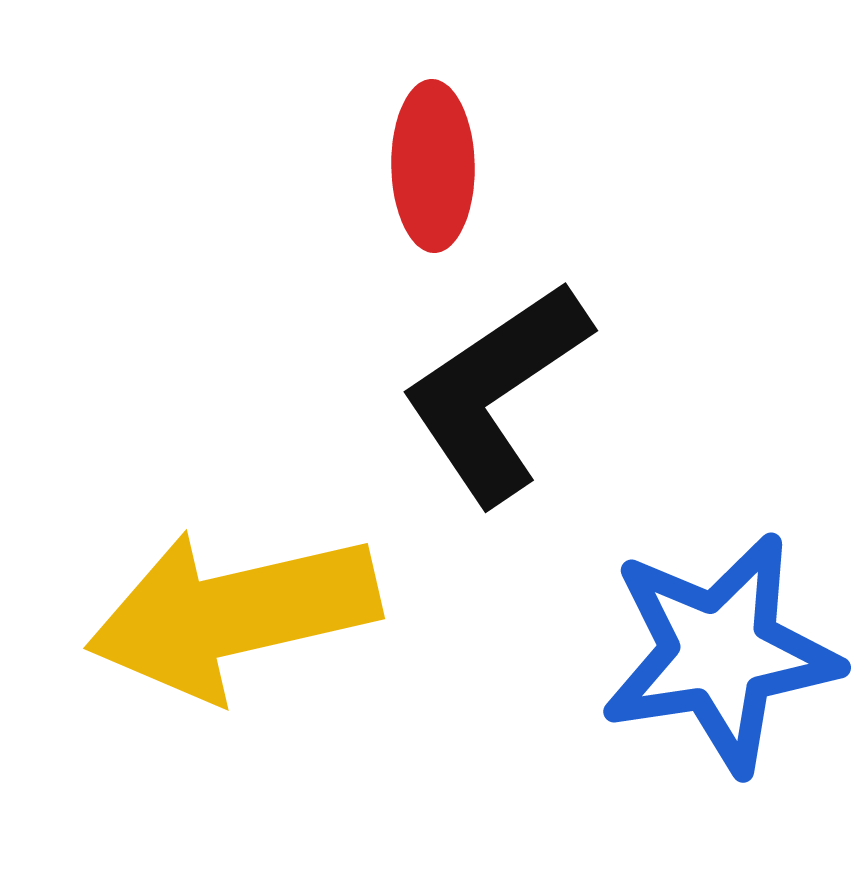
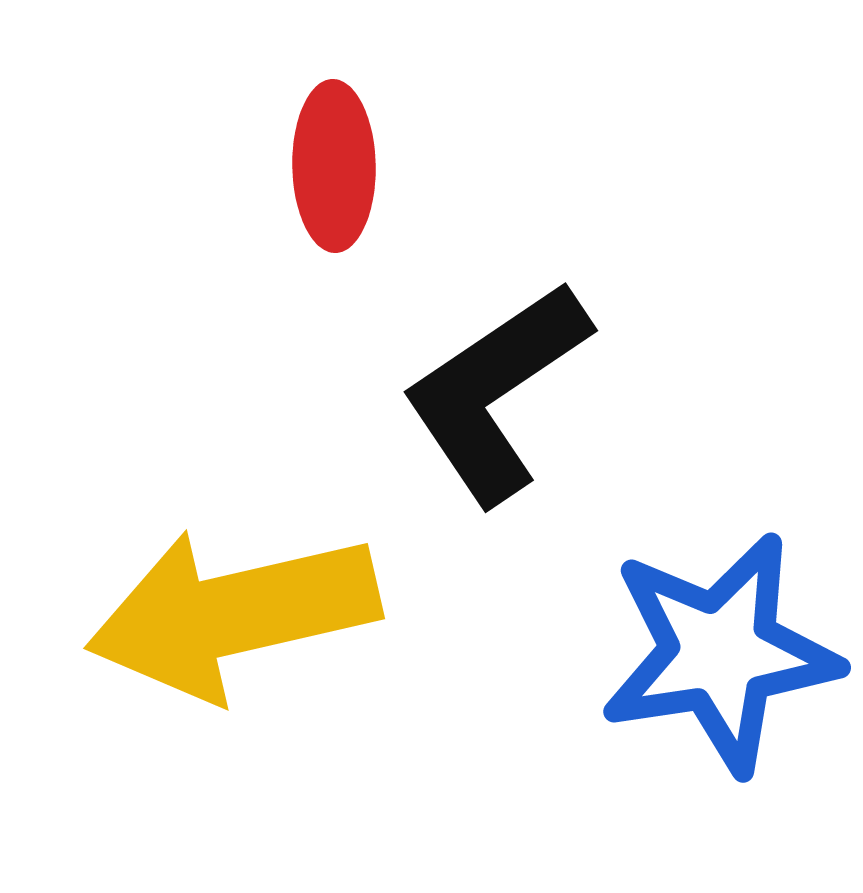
red ellipse: moved 99 px left
